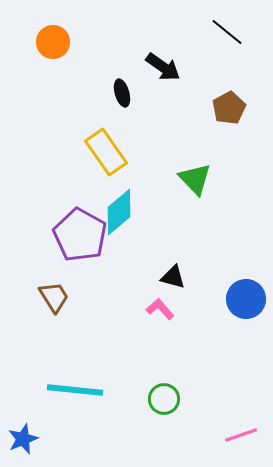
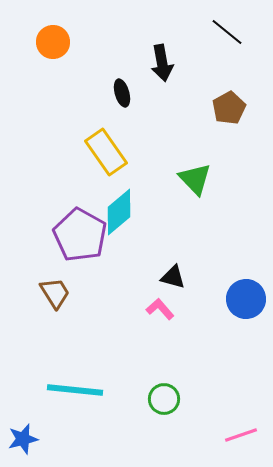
black arrow: moved 1 px left, 4 px up; rotated 45 degrees clockwise
brown trapezoid: moved 1 px right, 4 px up
blue star: rotated 8 degrees clockwise
